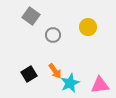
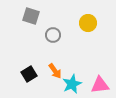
gray square: rotated 18 degrees counterclockwise
yellow circle: moved 4 px up
cyan star: moved 2 px right, 1 px down
